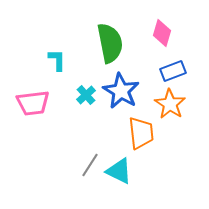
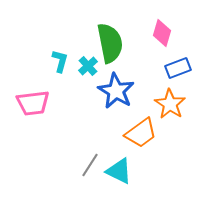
cyan L-shape: moved 3 px right, 1 px down; rotated 15 degrees clockwise
blue rectangle: moved 5 px right, 3 px up
blue star: moved 5 px left
cyan cross: moved 2 px right, 29 px up
orange trapezoid: rotated 60 degrees clockwise
